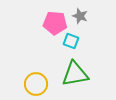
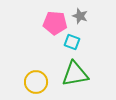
cyan square: moved 1 px right, 1 px down
yellow circle: moved 2 px up
